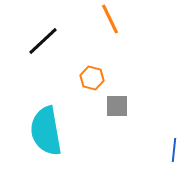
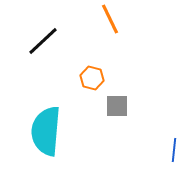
cyan semicircle: rotated 15 degrees clockwise
